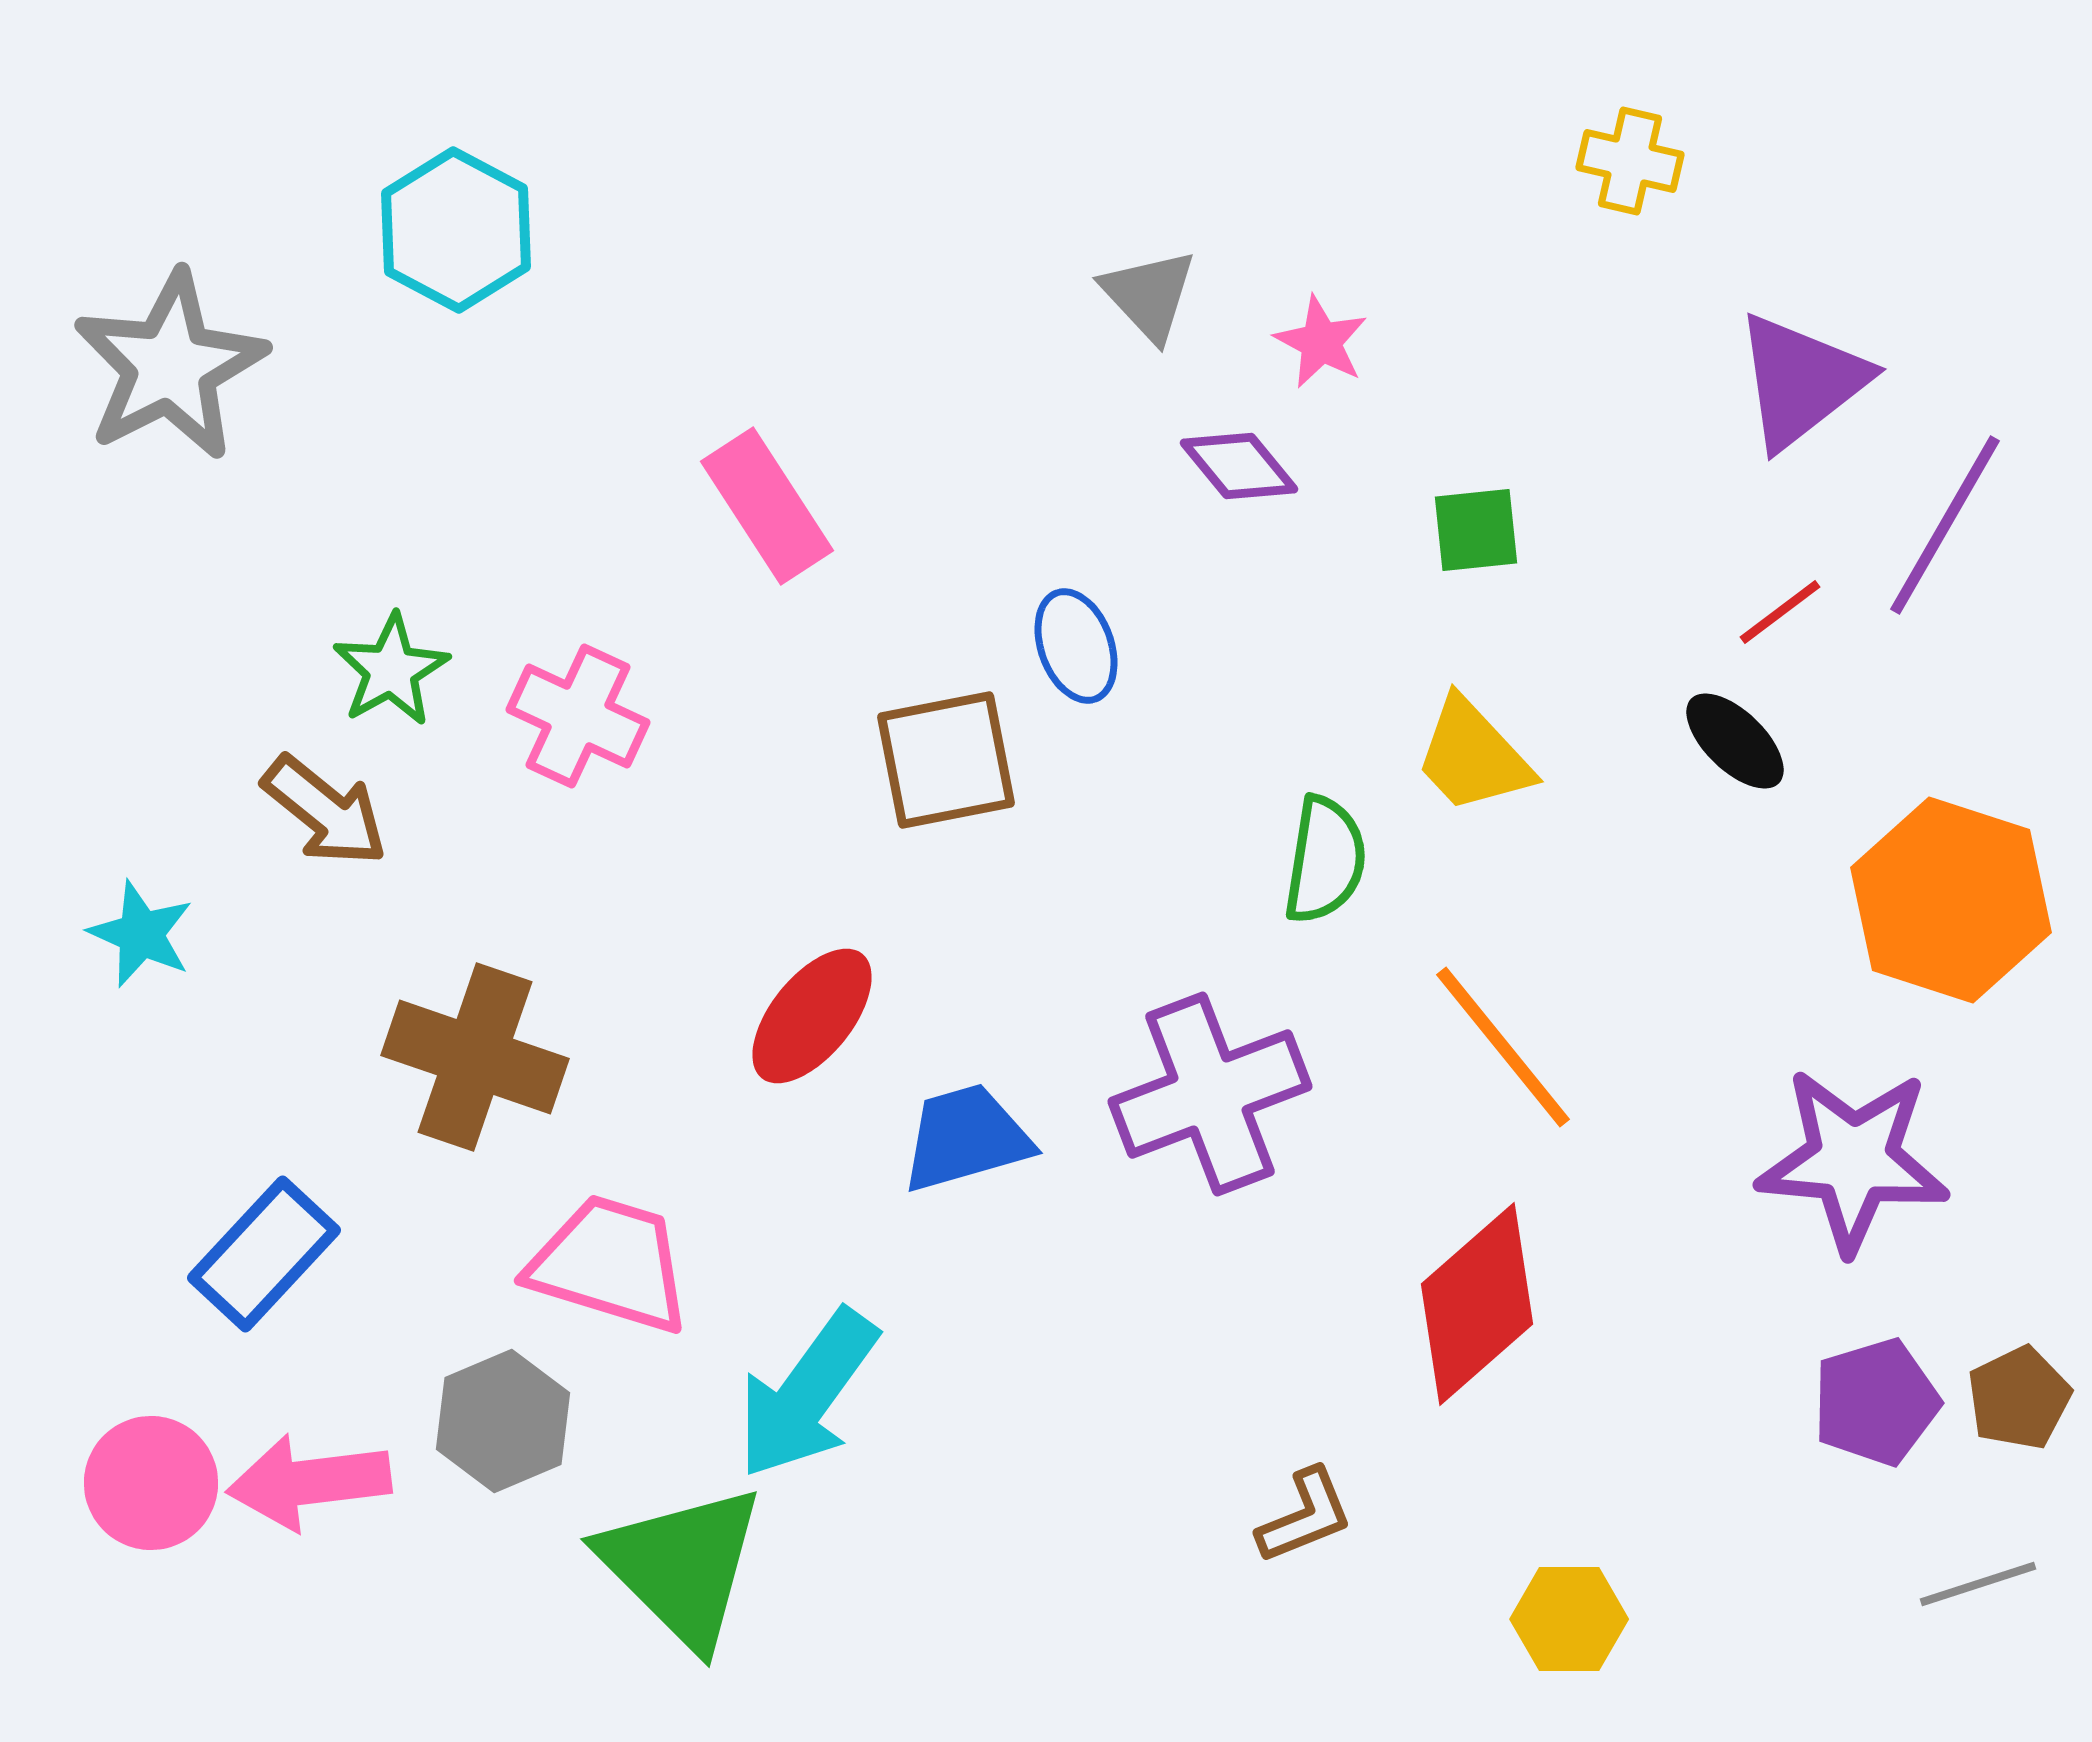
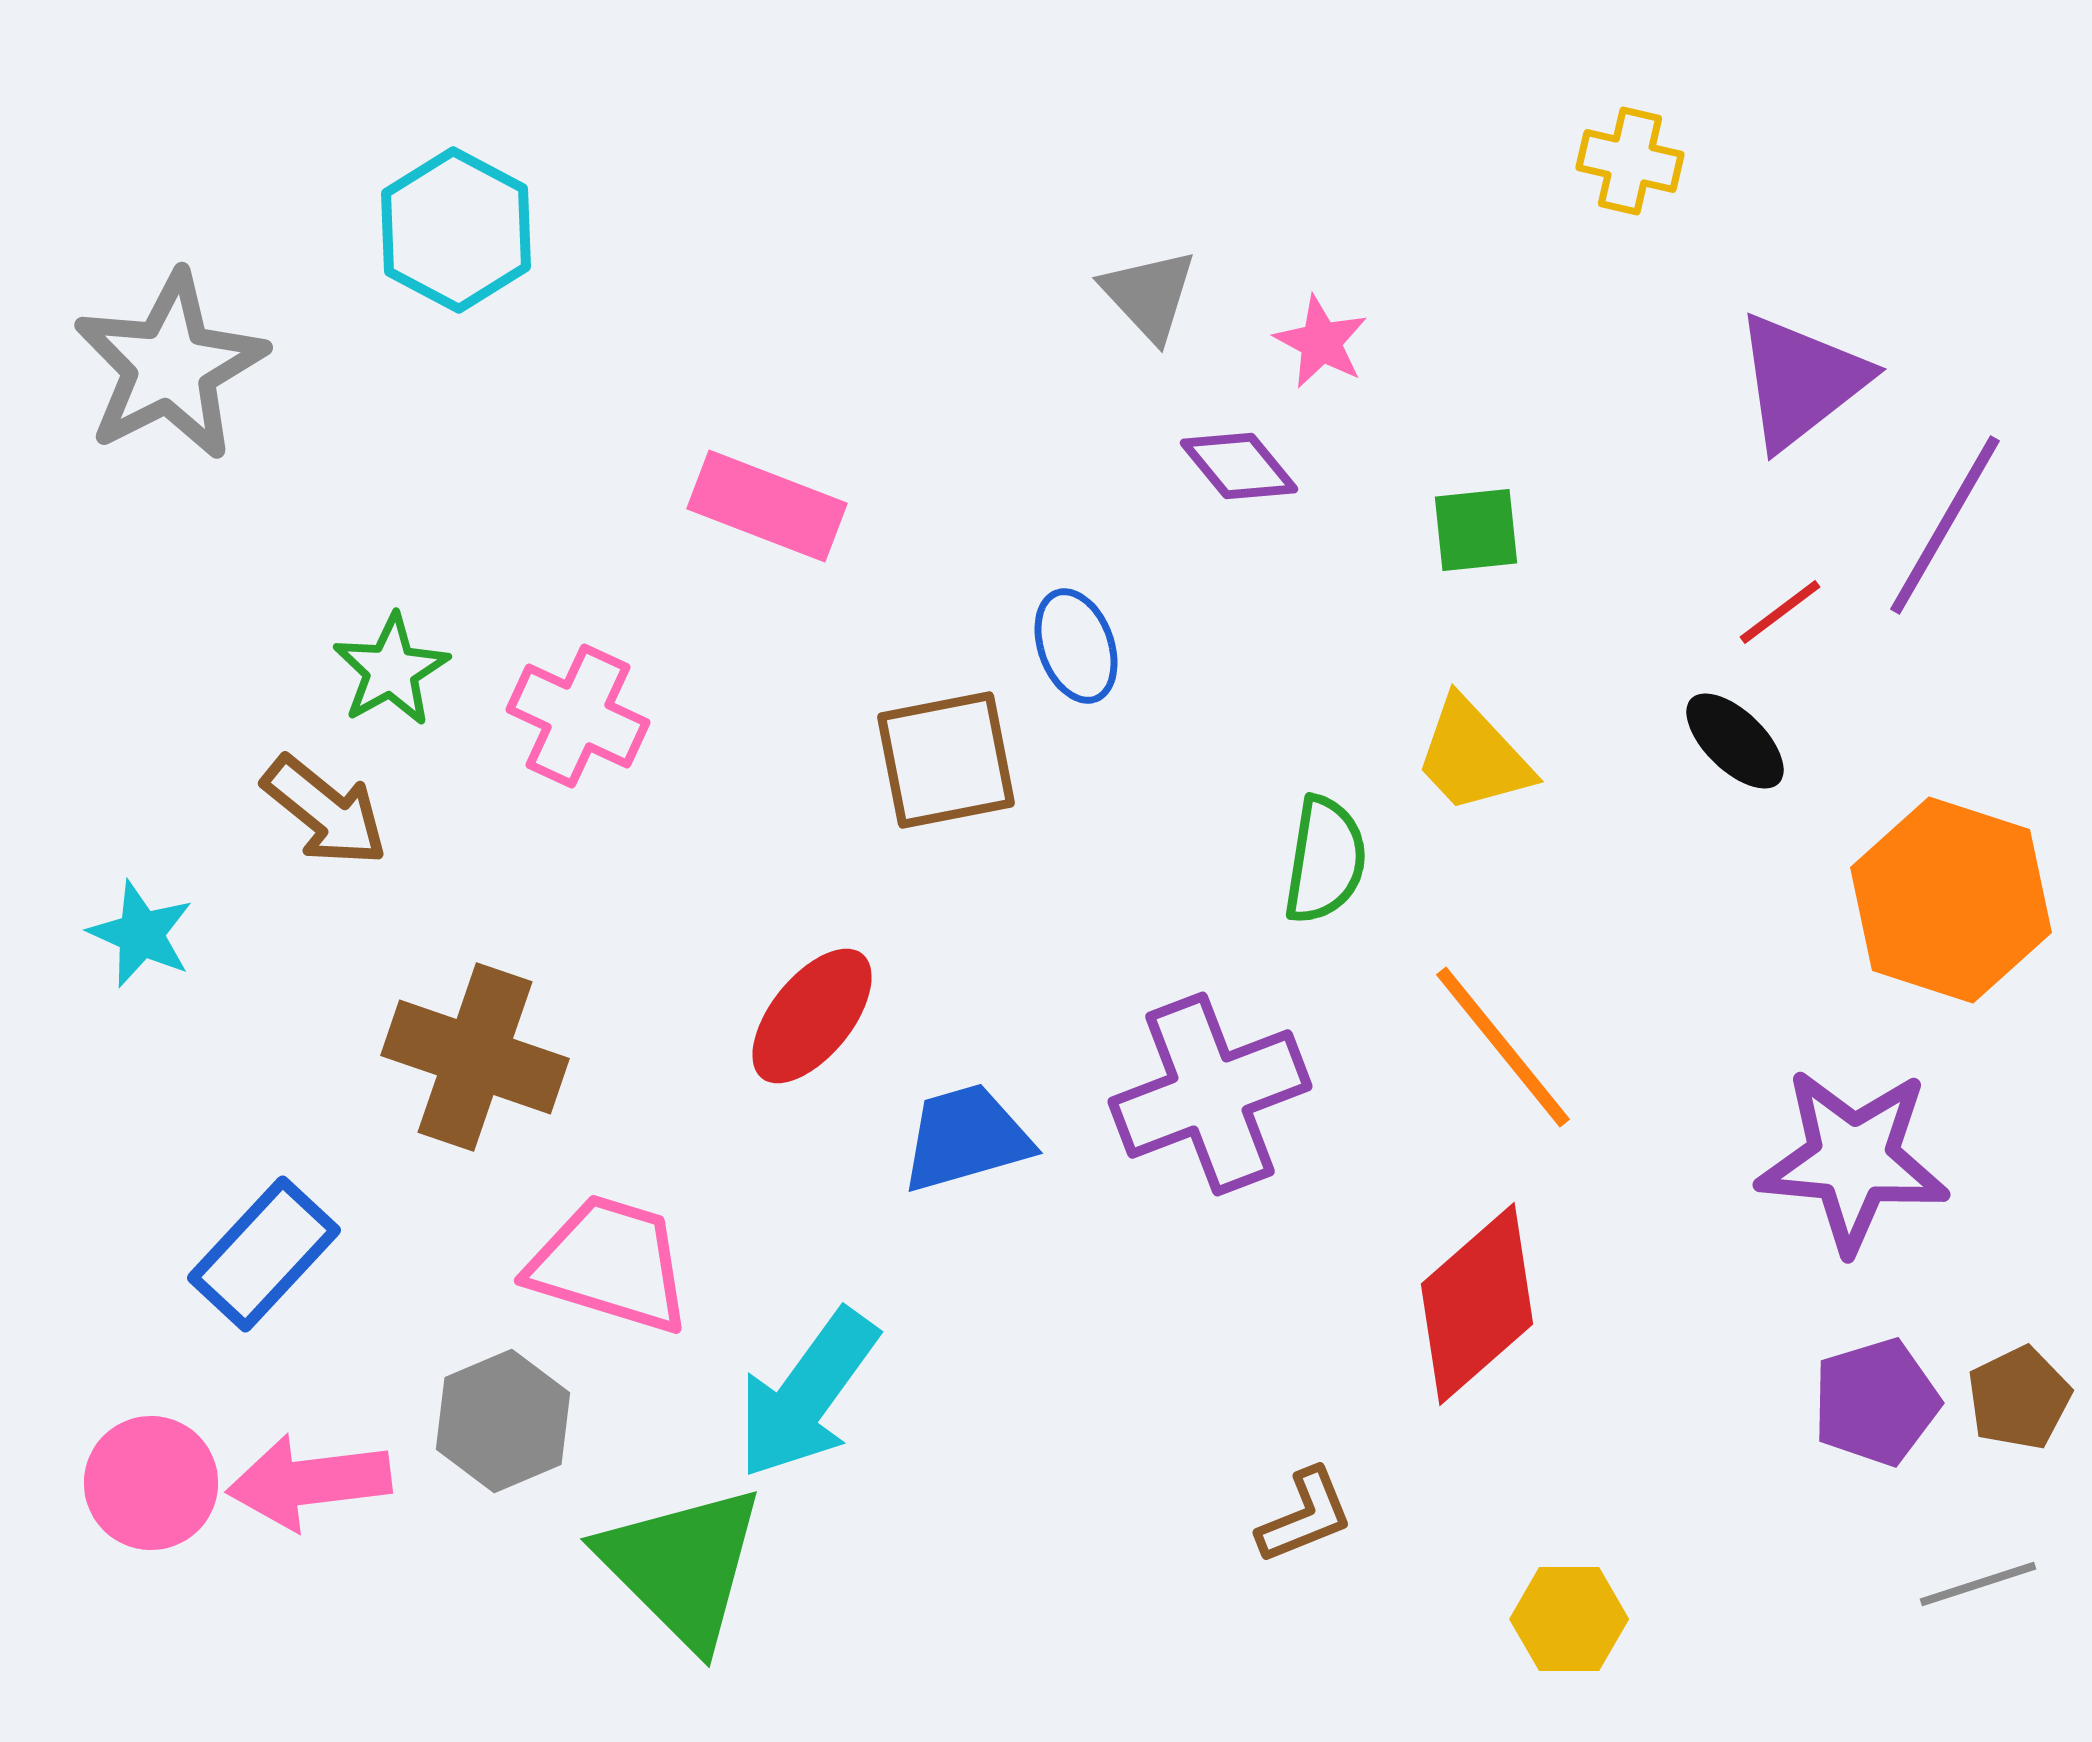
pink rectangle: rotated 36 degrees counterclockwise
